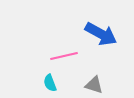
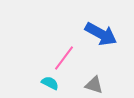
pink line: moved 2 px down; rotated 40 degrees counterclockwise
cyan semicircle: rotated 138 degrees clockwise
